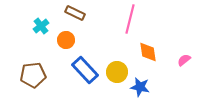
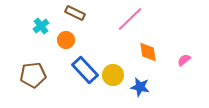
pink line: rotated 32 degrees clockwise
yellow circle: moved 4 px left, 3 px down
